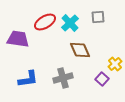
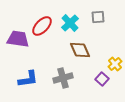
red ellipse: moved 3 px left, 4 px down; rotated 15 degrees counterclockwise
